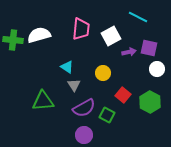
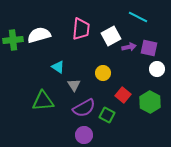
green cross: rotated 12 degrees counterclockwise
purple arrow: moved 5 px up
cyan triangle: moved 9 px left
